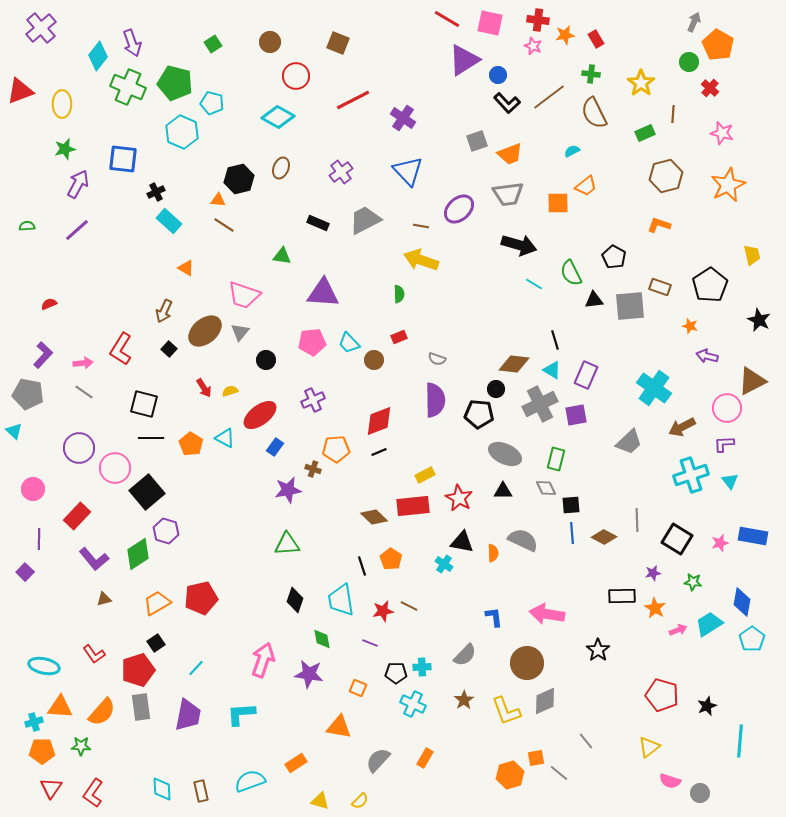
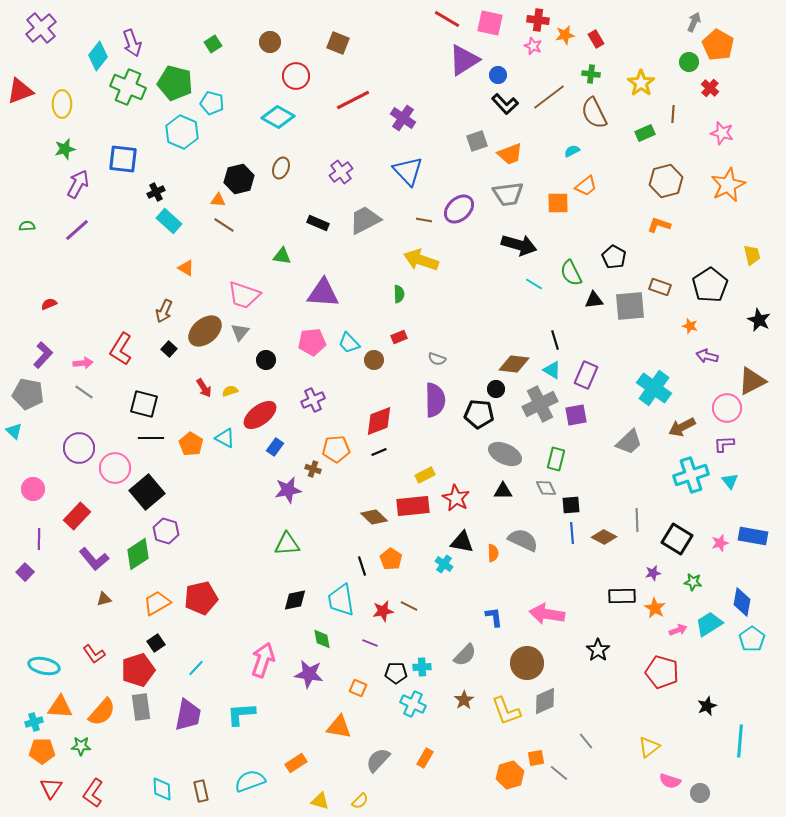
black L-shape at (507, 103): moved 2 px left, 1 px down
brown hexagon at (666, 176): moved 5 px down
brown line at (421, 226): moved 3 px right, 6 px up
red star at (459, 498): moved 3 px left
black diamond at (295, 600): rotated 60 degrees clockwise
red pentagon at (662, 695): moved 23 px up
